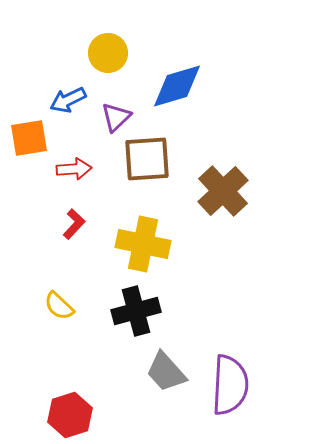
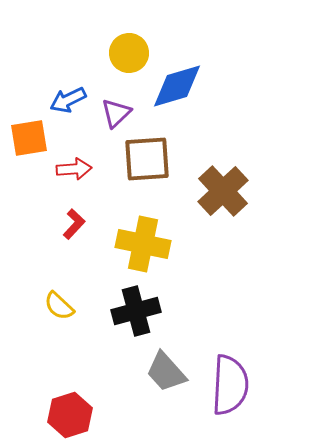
yellow circle: moved 21 px right
purple triangle: moved 4 px up
